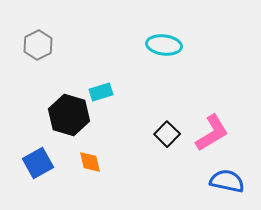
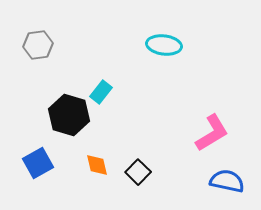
gray hexagon: rotated 20 degrees clockwise
cyan rectangle: rotated 35 degrees counterclockwise
black square: moved 29 px left, 38 px down
orange diamond: moved 7 px right, 3 px down
